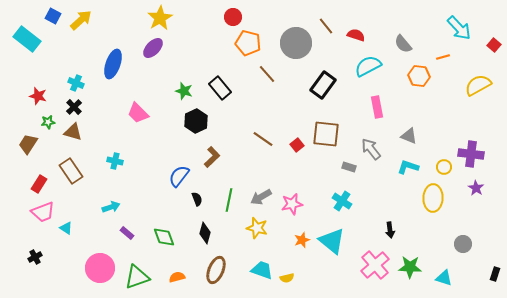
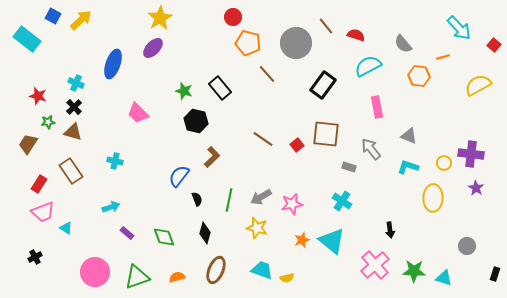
black hexagon at (196, 121): rotated 20 degrees counterclockwise
yellow circle at (444, 167): moved 4 px up
gray circle at (463, 244): moved 4 px right, 2 px down
green star at (410, 267): moved 4 px right, 4 px down
pink circle at (100, 268): moved 5 px left, 4 px down
